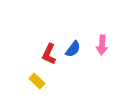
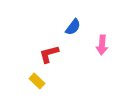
blue semicircle: moved 22 px up
red L-shape: rotated 50 degrees clockwise
